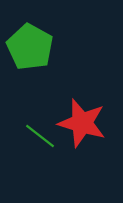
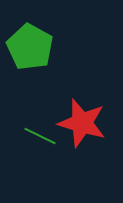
green line: rotated 12 degrees counterclockwise
